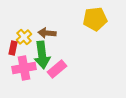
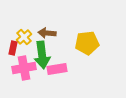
yellow pentagon: moved 8 px left, 24 px down
pink rectangle: rotated 30 degrees clockwise
